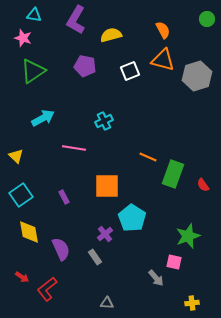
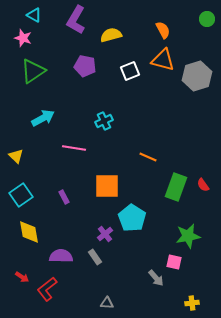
cyan triangle: rotated 21 degrees clockwise
green rectangle: moved 3 px right, 13 px down
green star: rotated 10 degrees clockwise
purple semicircle: moved 7 px down; rotated 65 degrees counterclockwise
